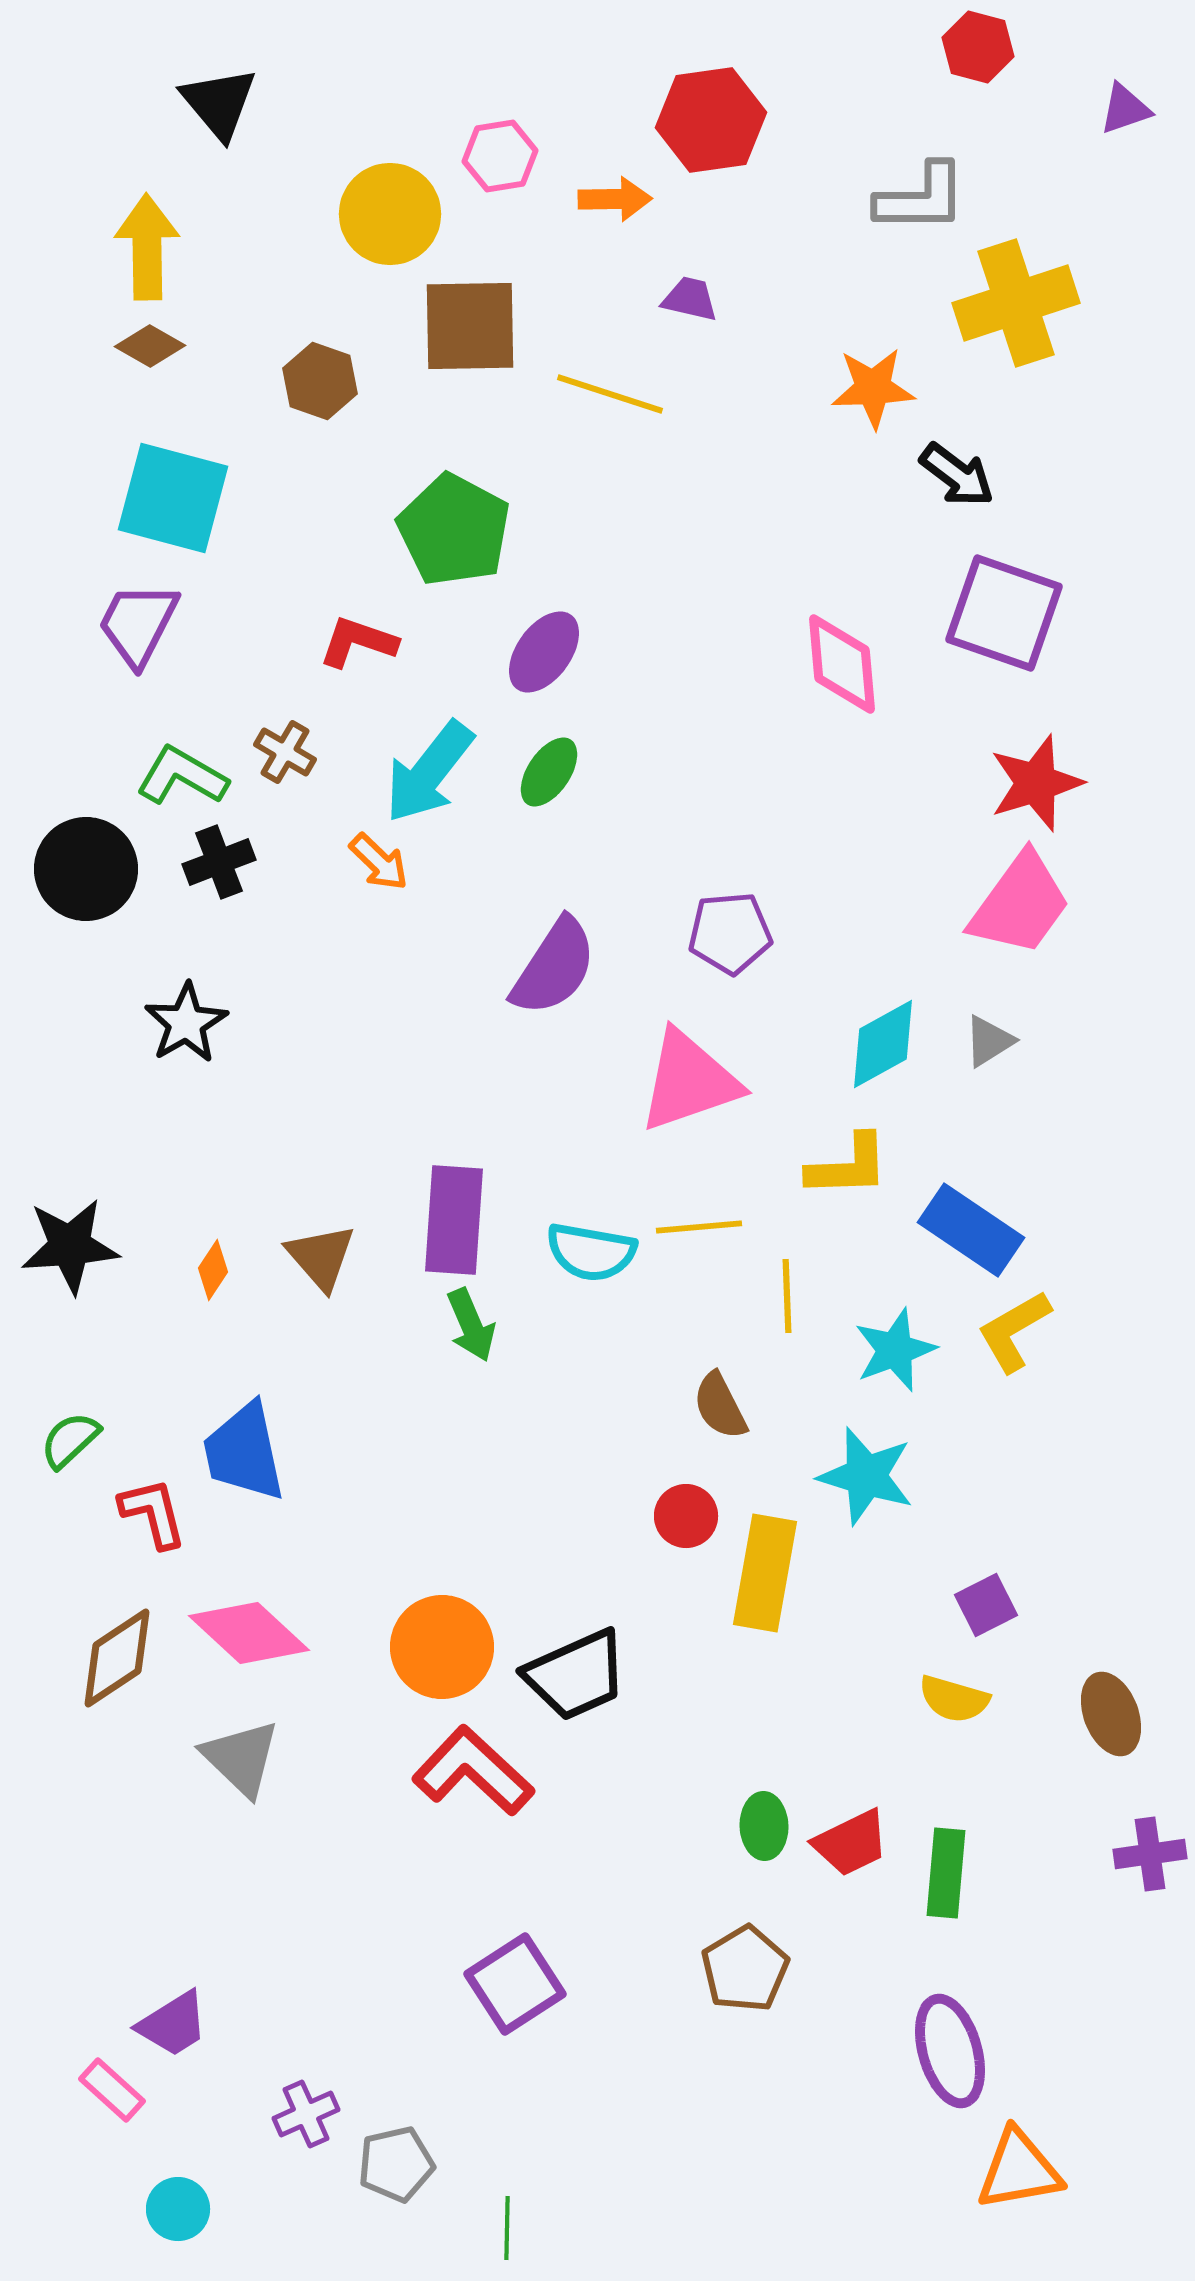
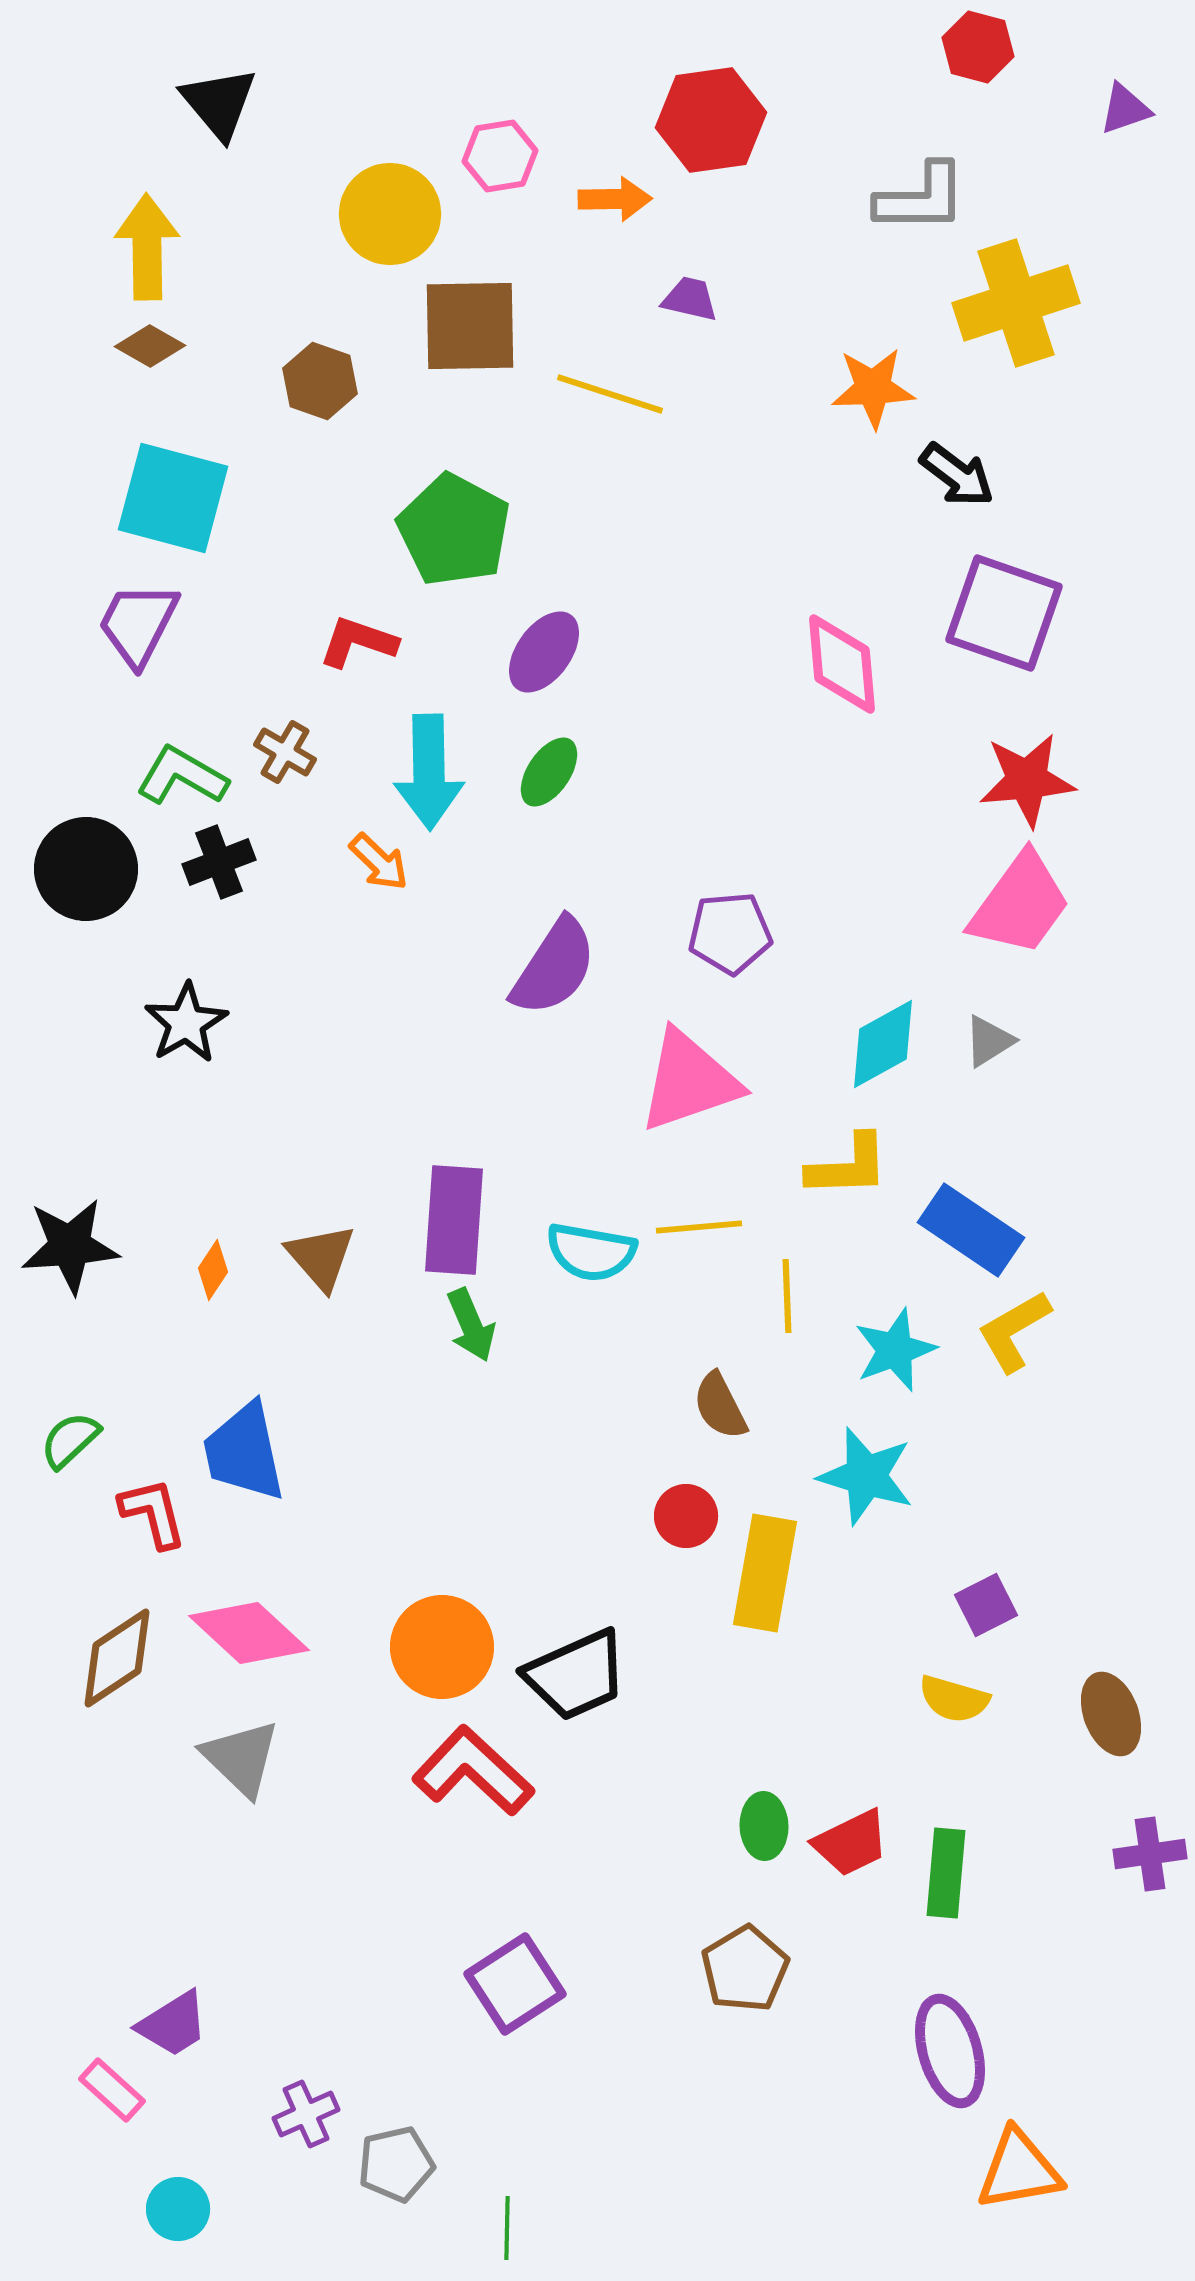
cyan arrow at (429, 772): rotated 39 degrees counterclockwise
red star at (1036, 783): moved 9 px left, 3 px up; rotated 12 degrees clockwise
